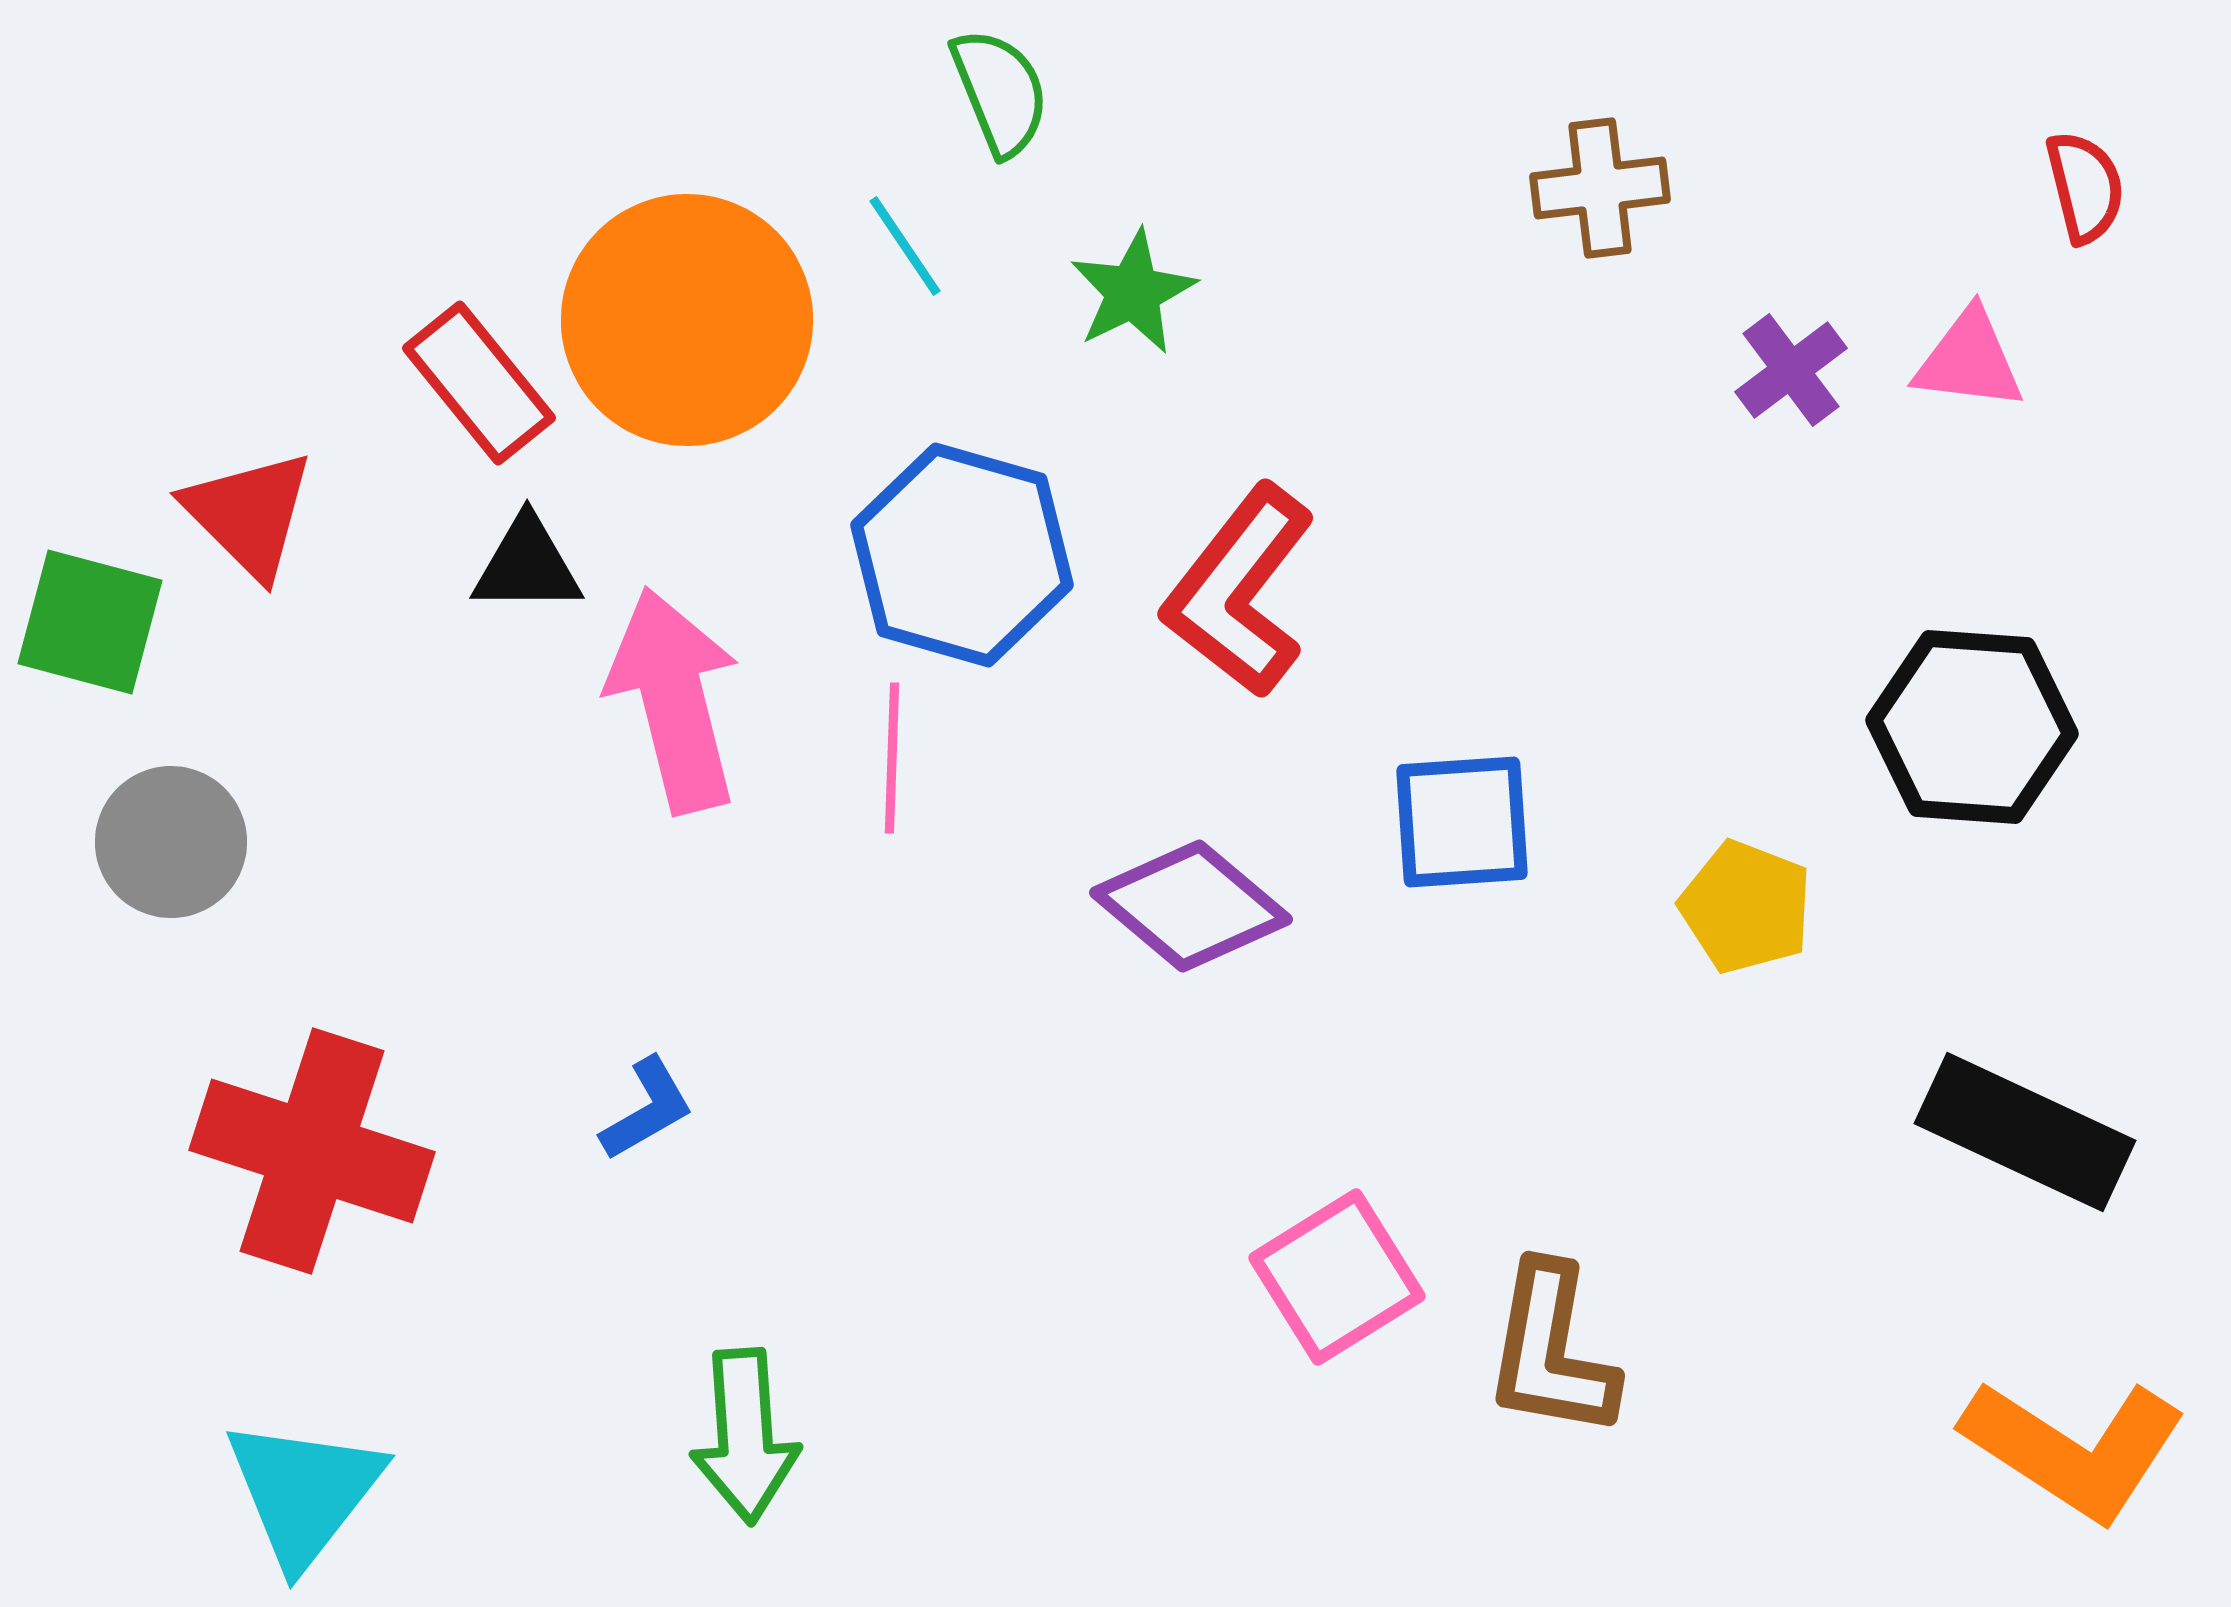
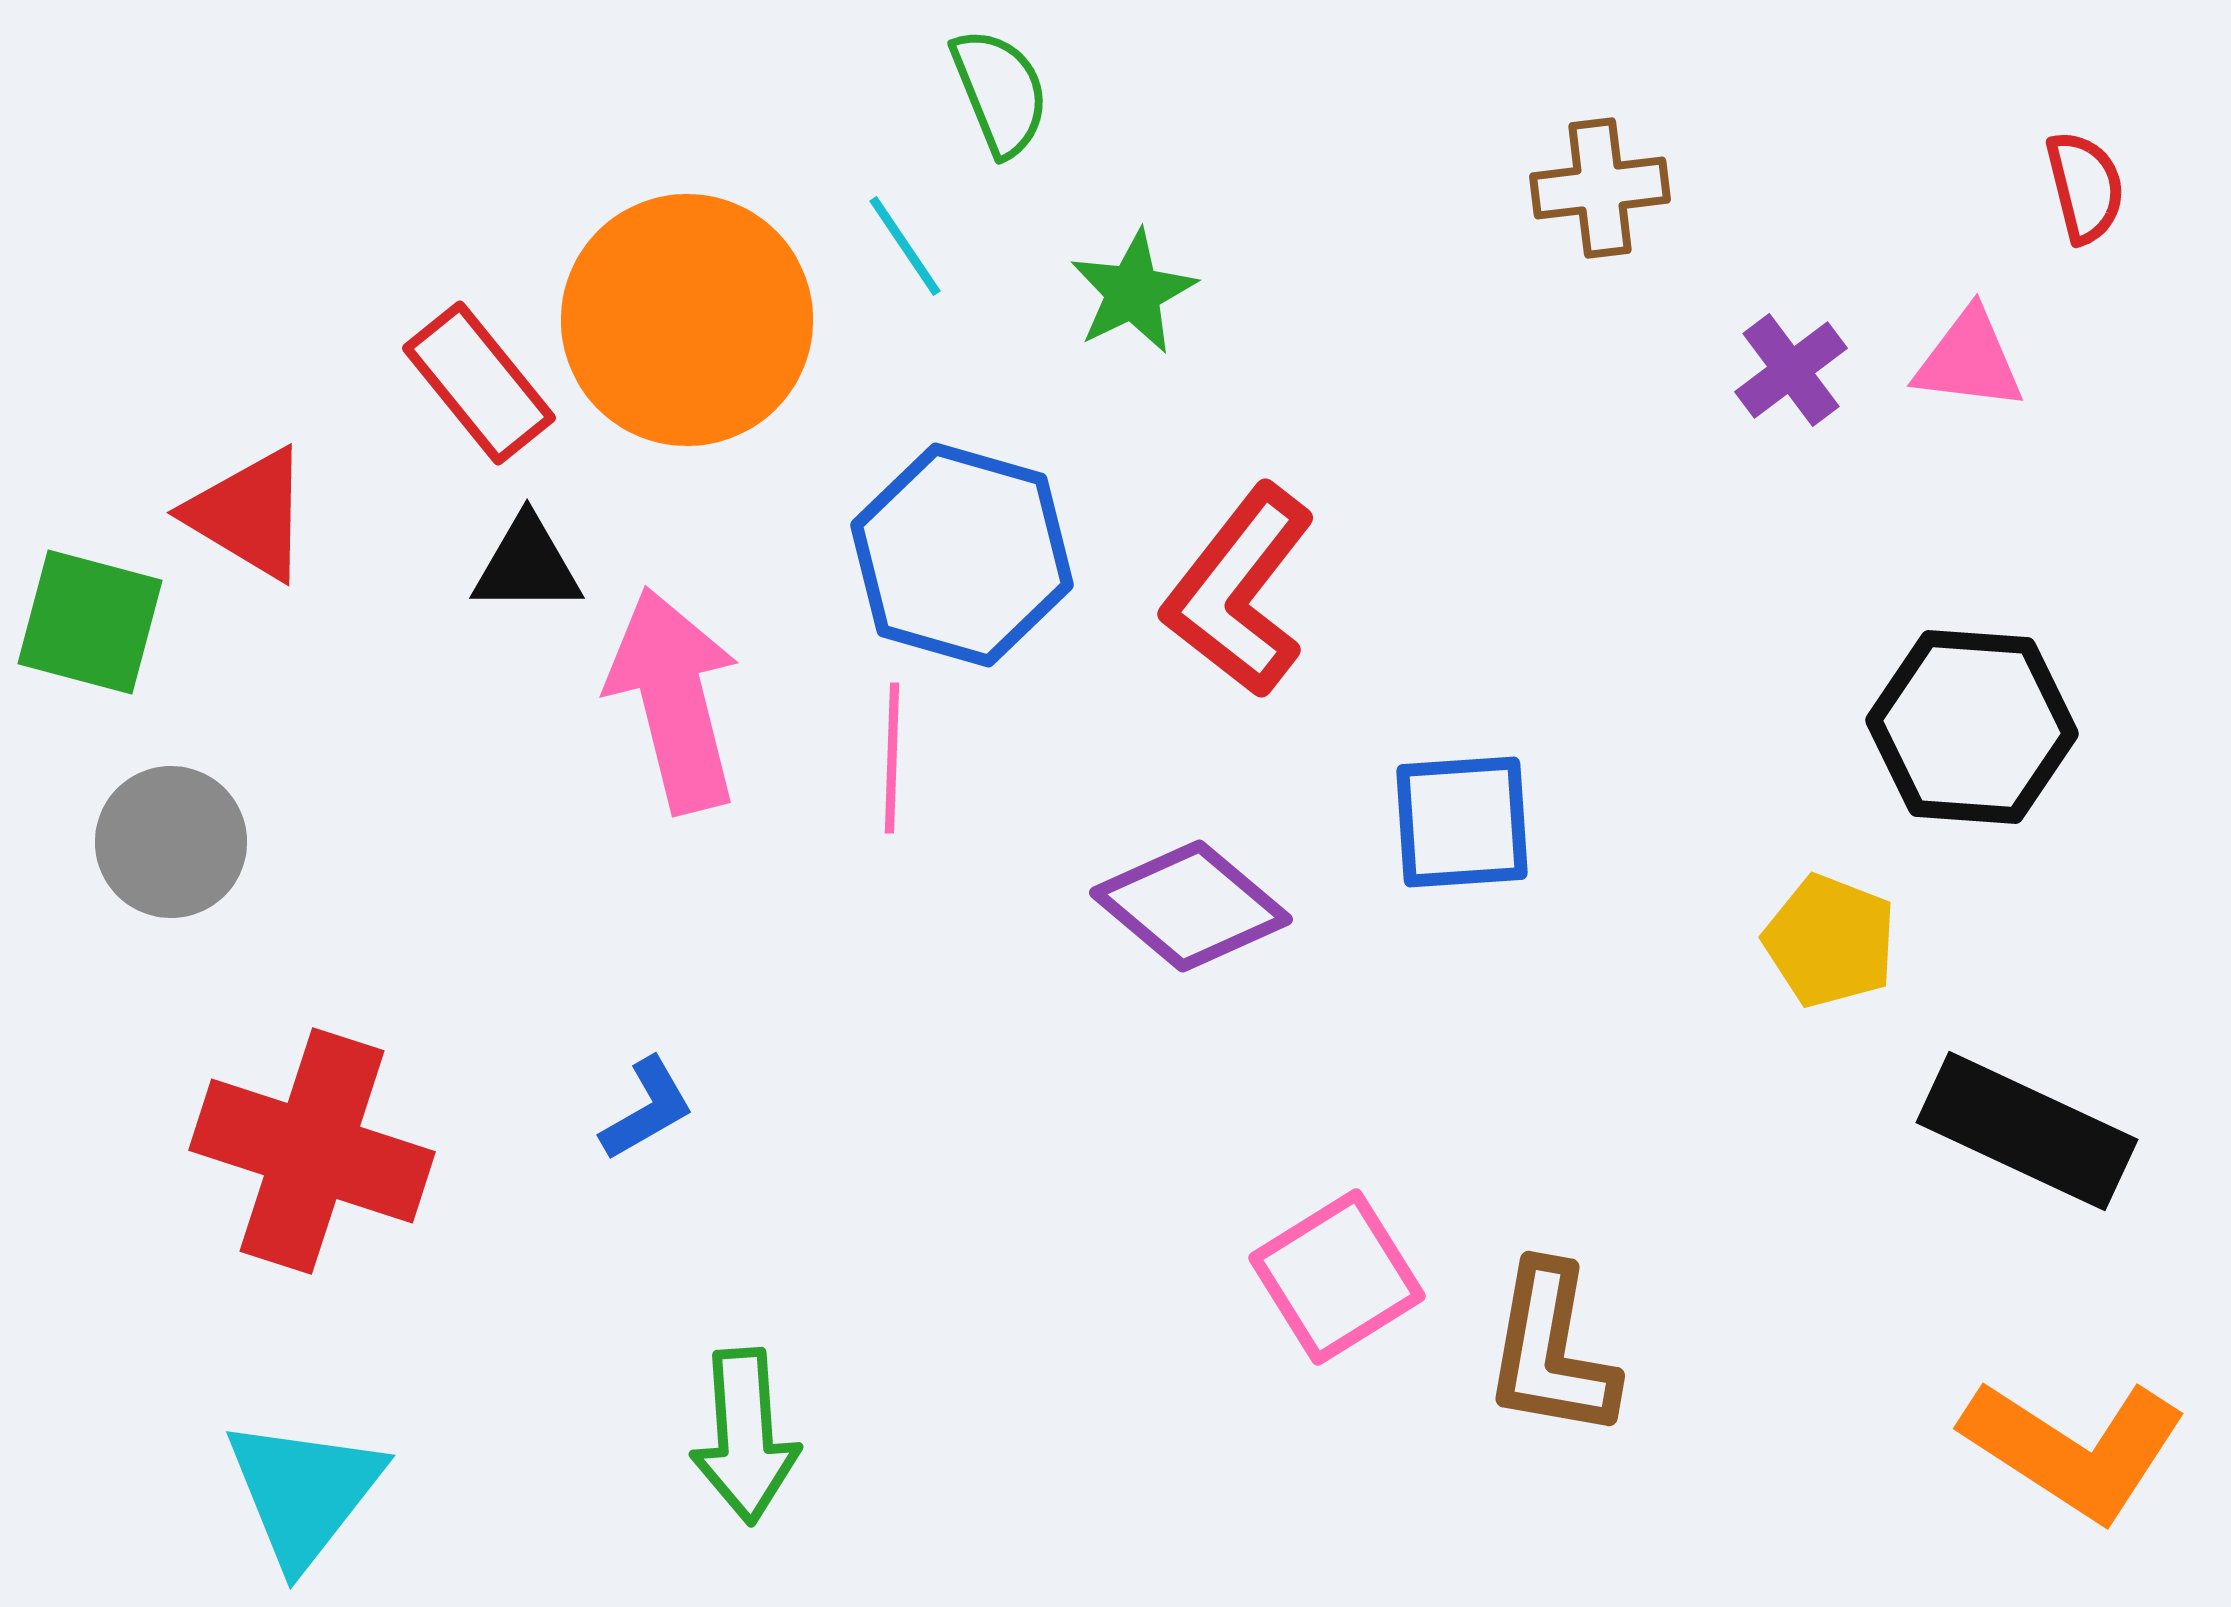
red triangle: rotated 14 degrees counterclockwise
yellow pentagon: moved 84 px right, 34 px down
black rectangle: moved 2 px right, 1 px up
